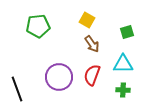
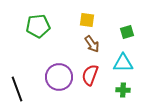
yellow square: rotated 21 degrees counterclockwise
cyan triangle: moved 1 px up
red semicircle: moved 2 px left
